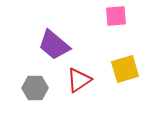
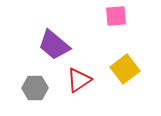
yellow square: rotated 20 degrees counterclockwise
